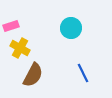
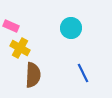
pink rectangle: rotated 42 degrees clockwise
brown semicircle: rotated 25 degrees counterclockwise
